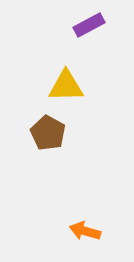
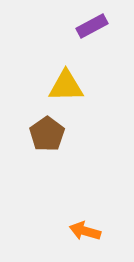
purple rectangle: moved 3 px right, 1 px down
brown pentagon: moved 1 px left, 1 px down; rotated 8 degrees clockwise
